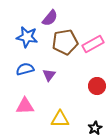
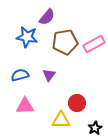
purple semicircle: moved 3 px left, 1 px up
pink rectangle: moved 1 px right
blue semicircle: moved 5 px left, 6 px down
red circle: moved 20 px left, 17 px down
yellow triangle: moved 1 px right, 1 px down
